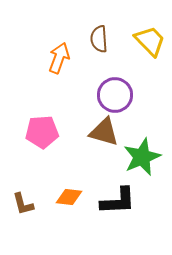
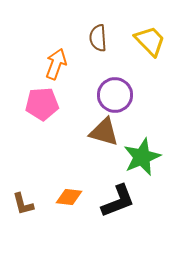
brown semicircle: moved 1 px left, 1 px up
orange arrow: moved 3 px left, 6 px down
pink pentagon: moved 28 px up
black L-shape: rotated 18 degrees counterclockwise
